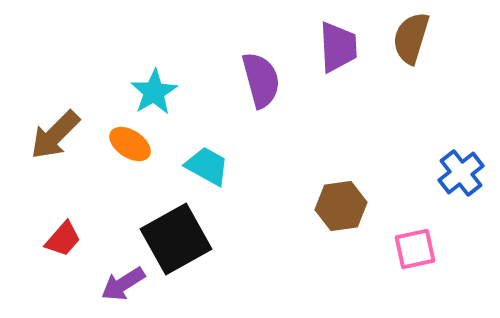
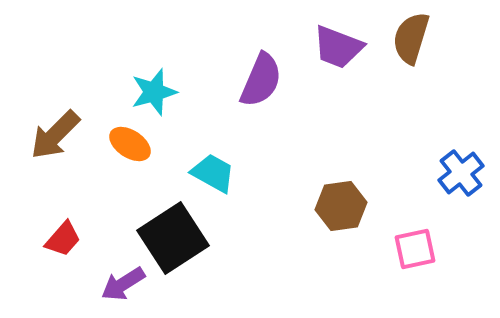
purple trapezoid: rotated 114 degrees clockwise
purple semicircle: rotated 38 degrees clockwise
cyan star: rotated 15 degrees clockwise
cyan trapezoid: moved 6 px right, 7 px down
black square: moved 3 px left, 1 px up; rotated 4 degrees counterclockwise
